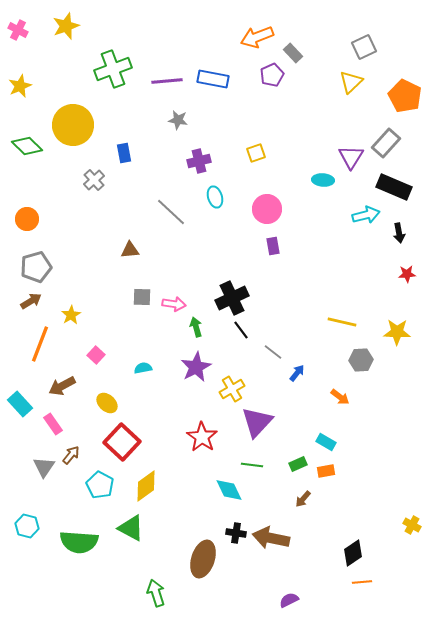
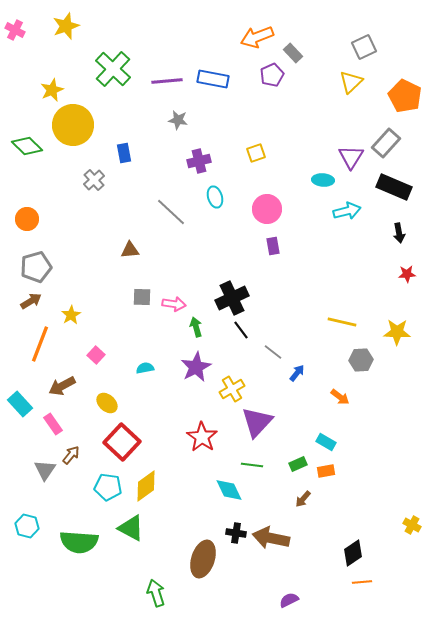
pink cross at (18, 30): moved 3 px left
green cross at (113, 69): rotated 27 degrees counterclockwise
yellow star at (20, 86): moved 32 px right, 4 px down
cyan arrow at (366, 215): moved 19 px left, 4 px up
cyan semicircle at (143, 368): moved 2 px right
gray triangle at (44, 467): moved 1 px right, 3 px down
cyan pentagon at (100, 485): moved 8 px right, 2 px down; rotated 20 degrees counterclockwise
